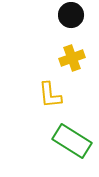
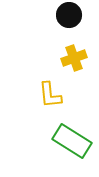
black circle: moved 2 px left
yellow cross: moved 2 px right
